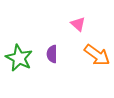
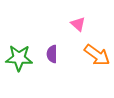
green star: rotated 24 degrees counterclockwise
